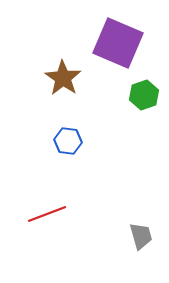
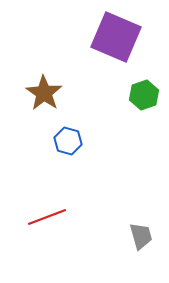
purple square: moved 2 px left, 6 px up
brown star: moved 19 px left, 15 px down
blue hexagon: rotated 8 degrees clockwise
red line: moved 3 px down
